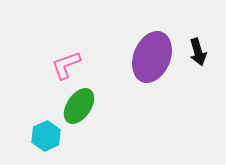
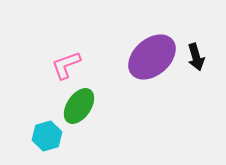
black arrow: moved 2 px left, 5 px down
purple ellipse: rotated 27 degrees clockwise
cyan hexagon: moved 1 px right; rotated 8 degrees clockwise
